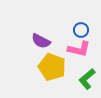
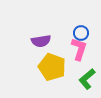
blue circle: moved 3 px down
purple semicircle: rotated 36 degrees counterclockwise
pink L-shape: rotated 85 degrees counterclockwise
